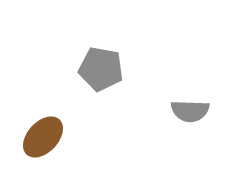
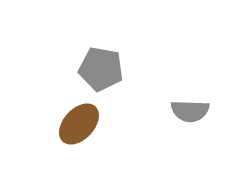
brown ellipse: moved 36 px right, 13 px up
